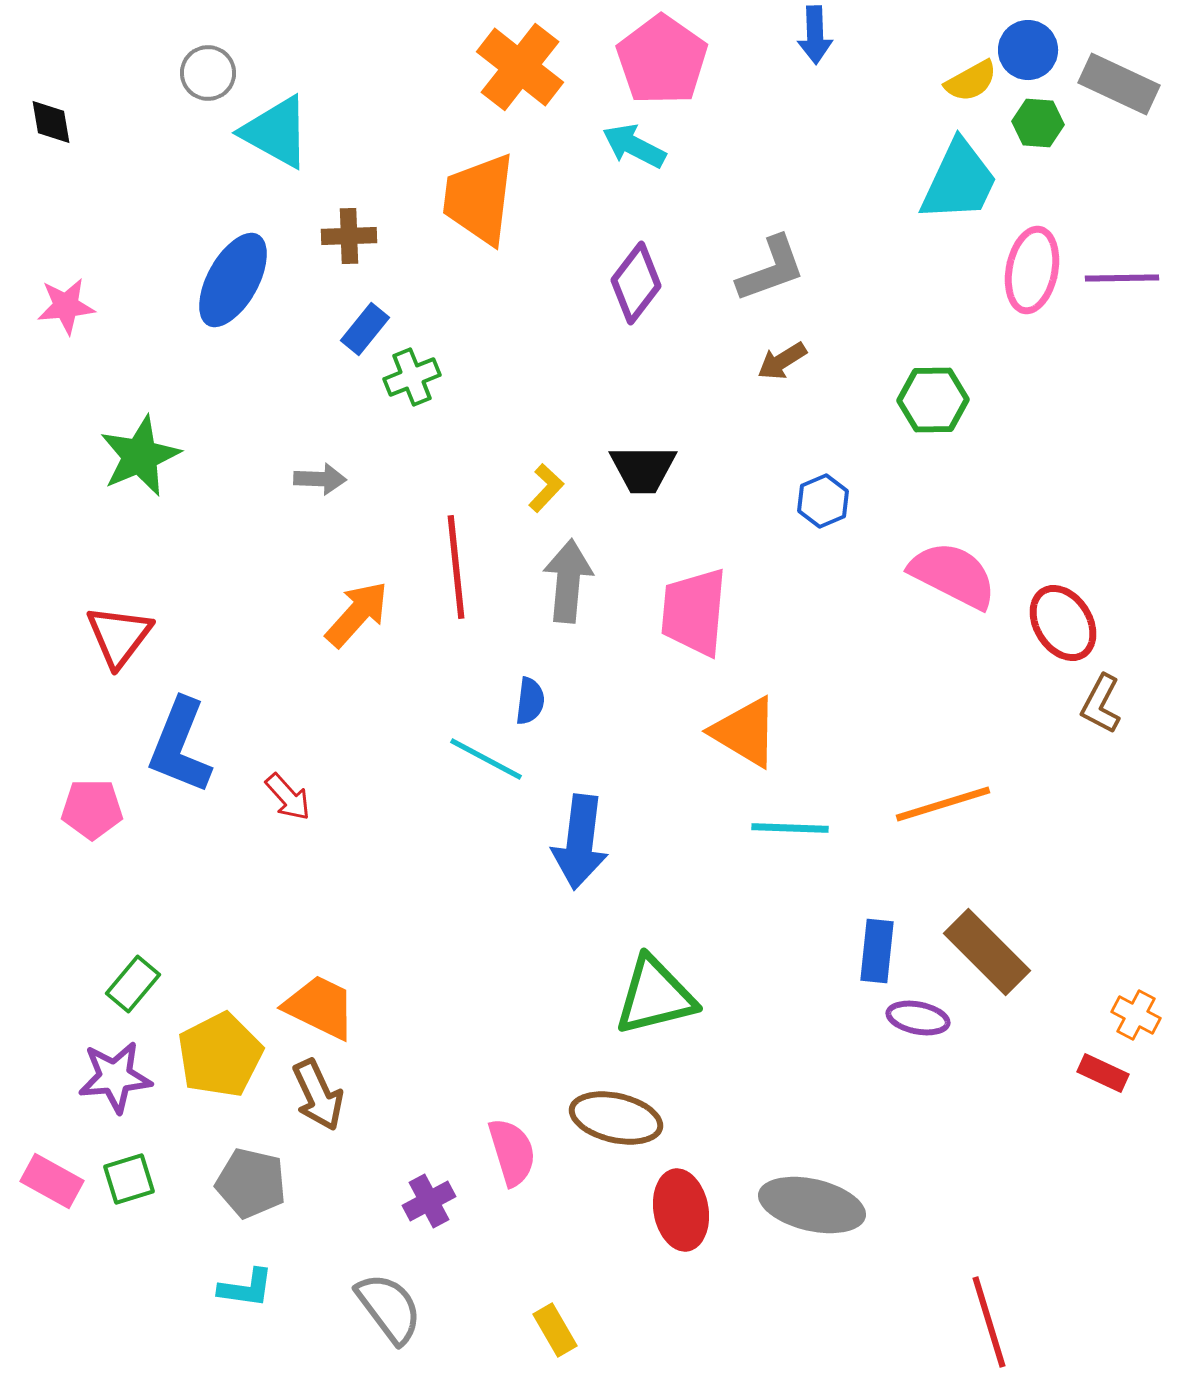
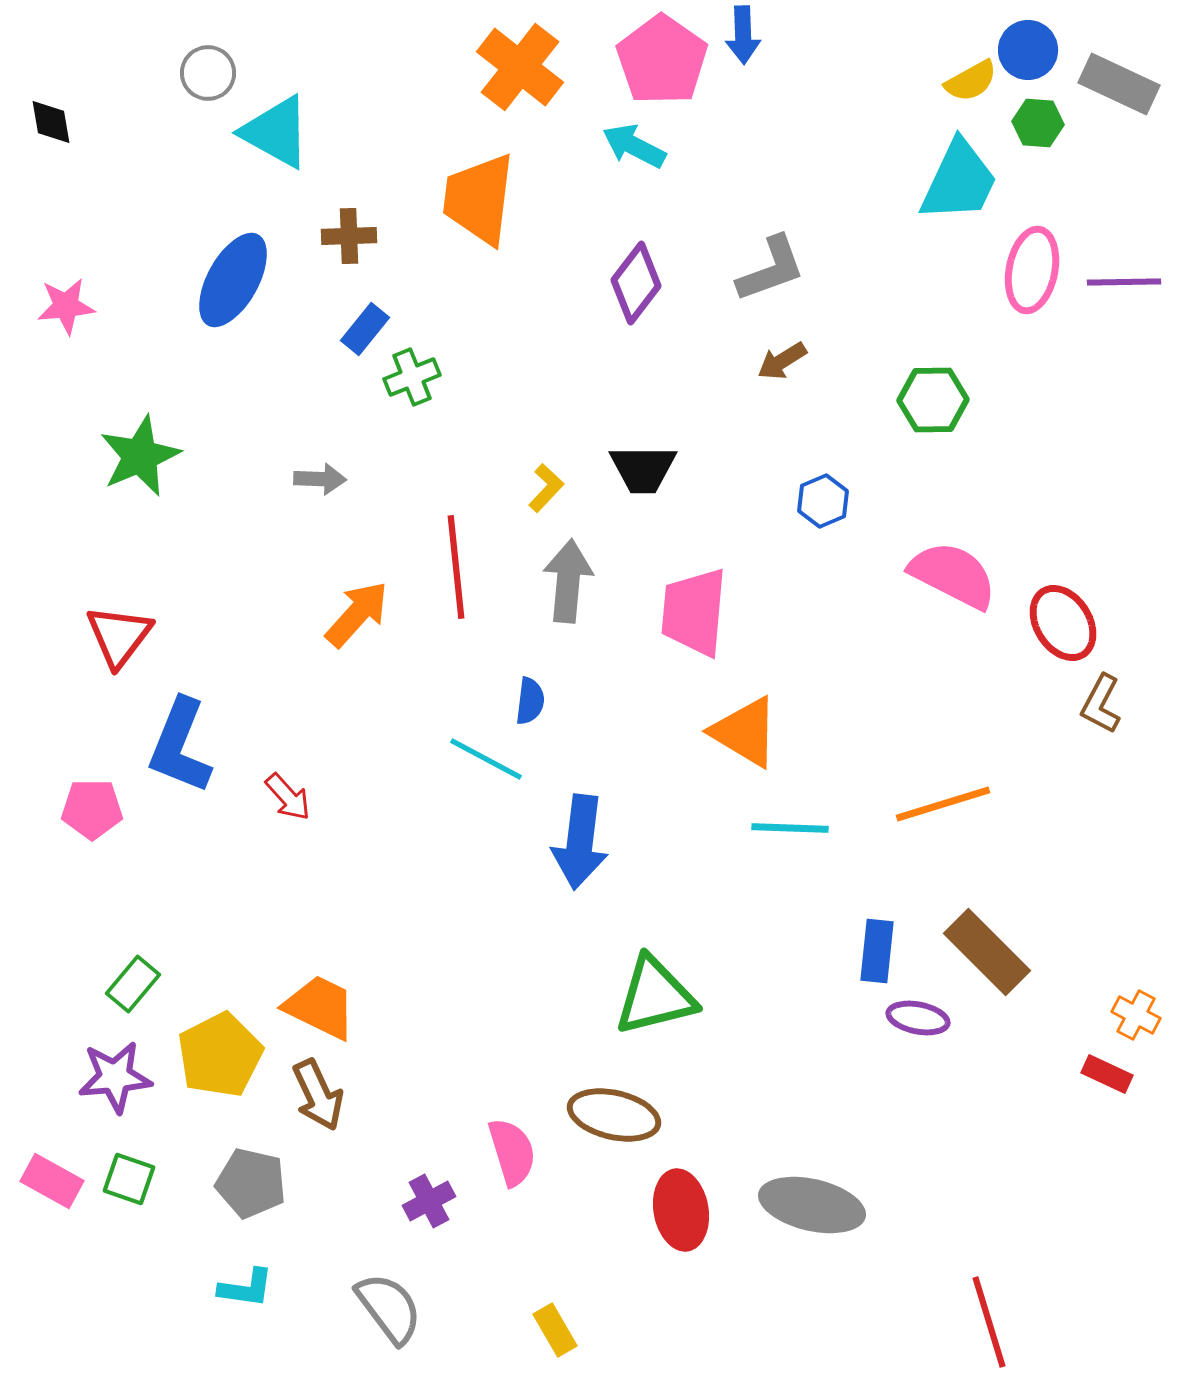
blue arrow at (815, 35): moved 72 px left
purple line at (1122, 278): moved 2 px right, 4 px down
red rectangle at (1103, 1073): moved 4 px right, 1 px down
brown ellipse at (616, 1118): moved 2 px left, 3 px up
green square at (129, 1179): rotated 36 degrees clockwise
